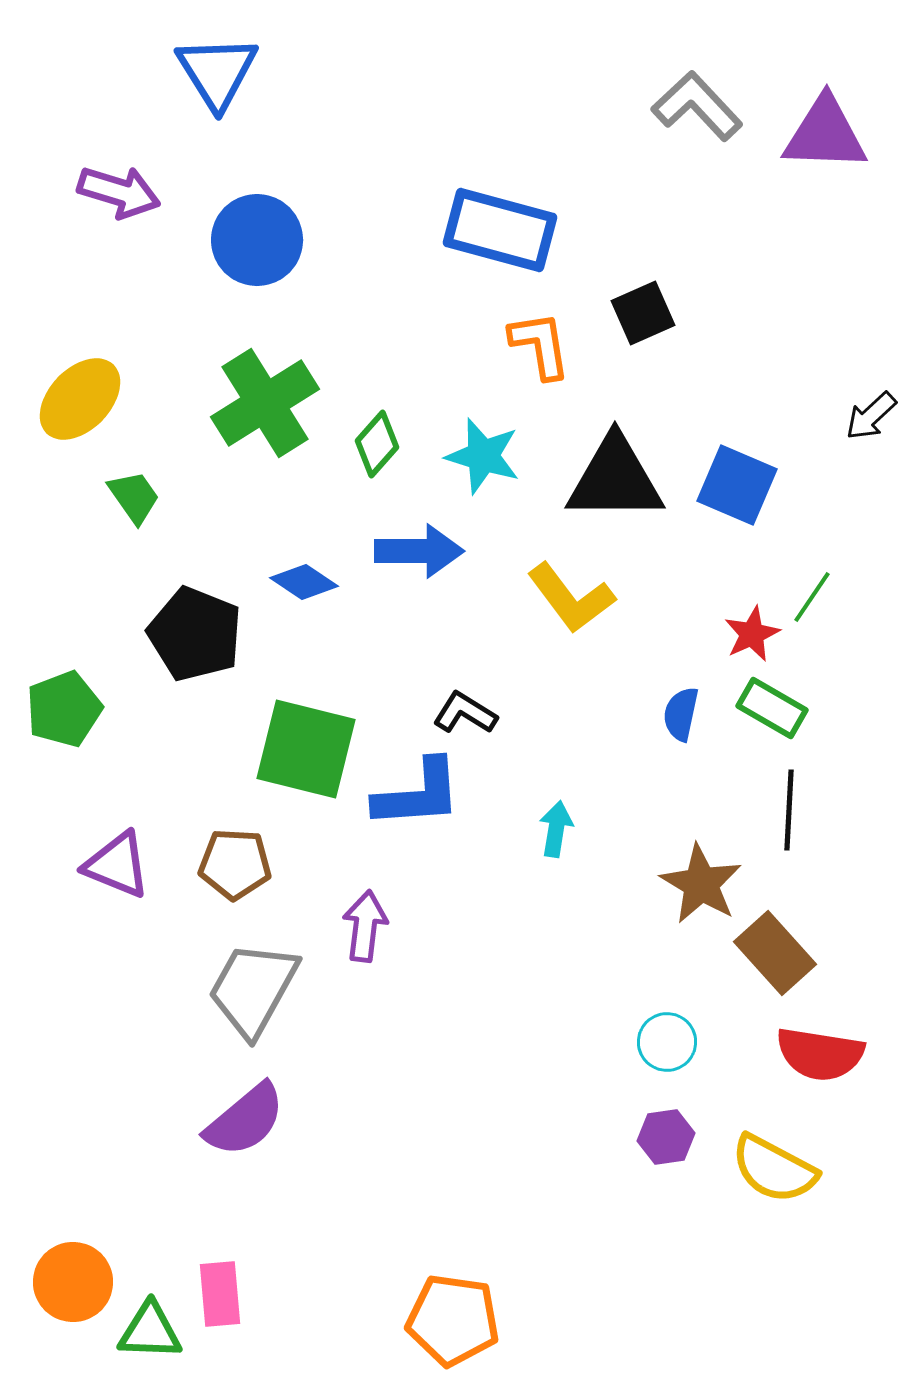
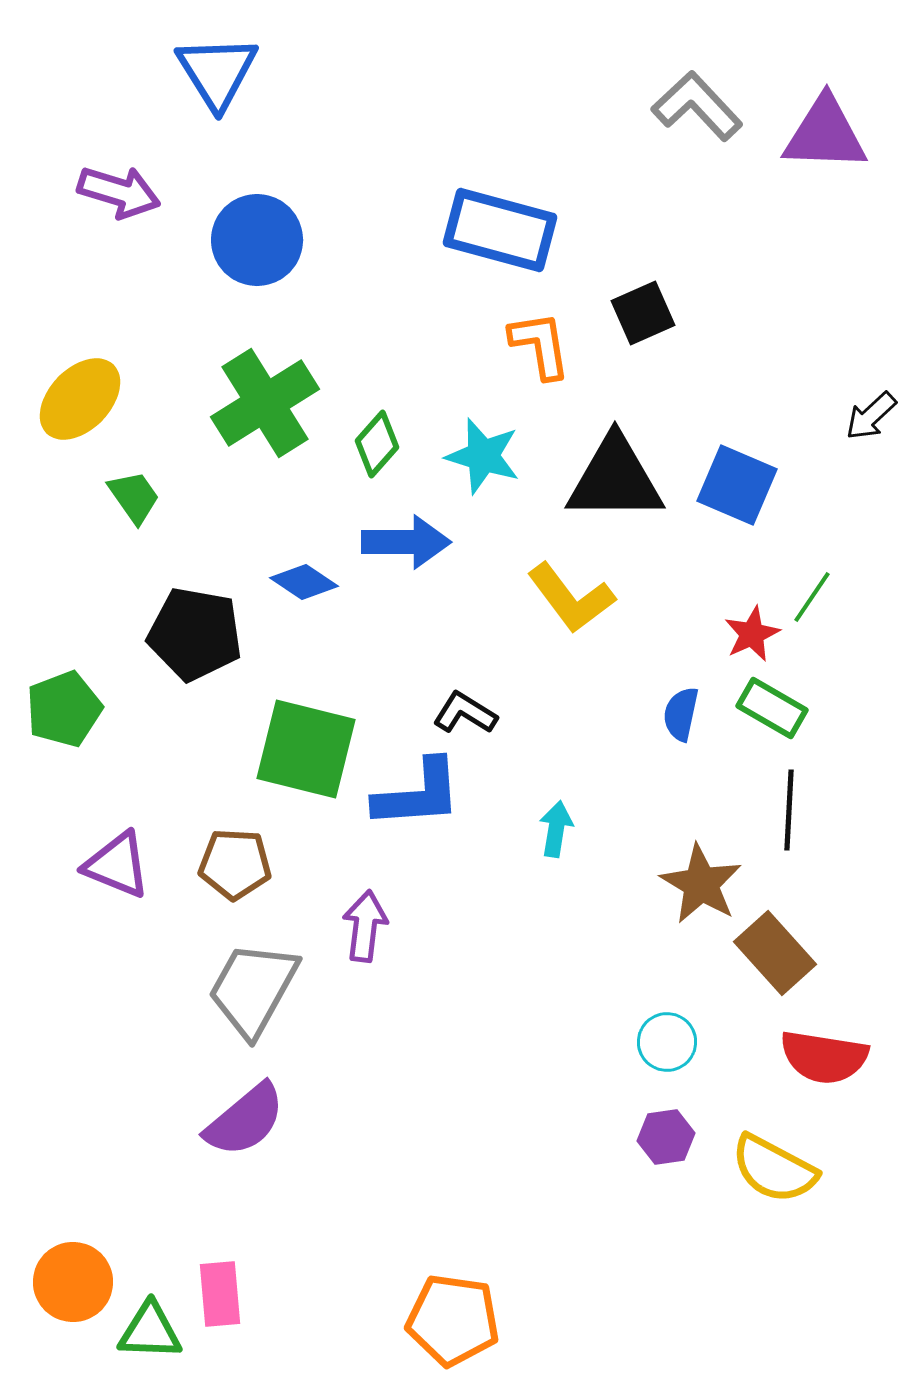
blue arrow at (419, 551): moved 13 px left, 9 px up
black pentagon at (195, 634): rotated 12 degrees counterclockwise
red semicircle at (820, 1054): moved 4 px right, 3 px down
